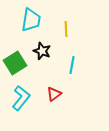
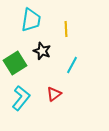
cyan line: rotated 18 degrees clockwise
